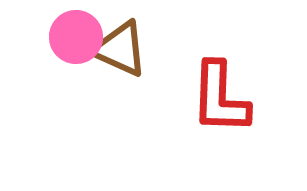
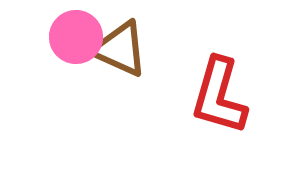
red L-shape: moved 1 px left, 2 px up; rotated 14 degrees clockwise
